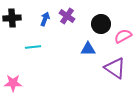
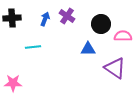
pink semicircle: rotated 30 degrees clockwise
